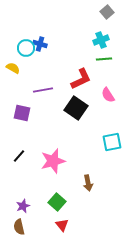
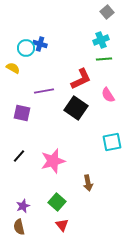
purple line: moved 1 px right, 1 px down
